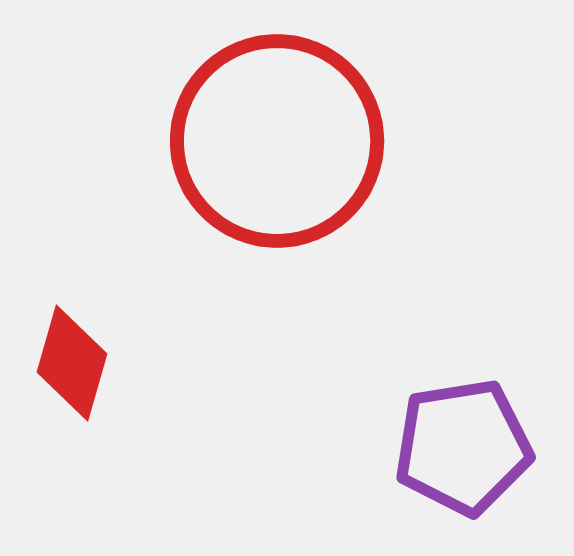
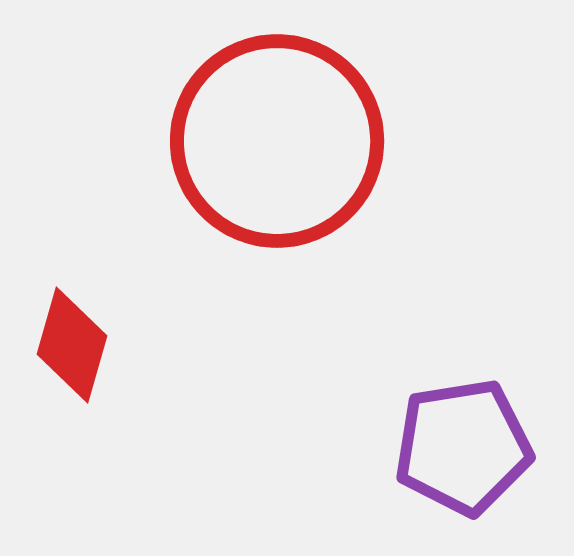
red diamond: moved 18 px up
